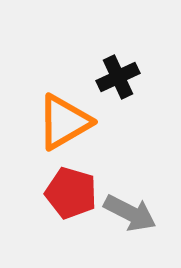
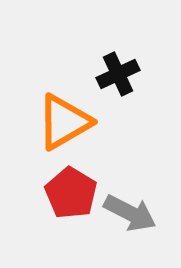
black cross: moved 3 px up
red pentagon: rotated 15 degrees clockwise
